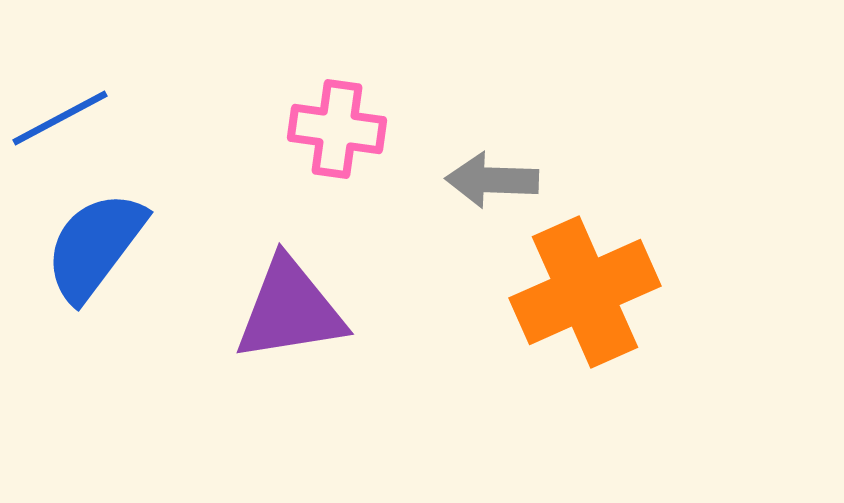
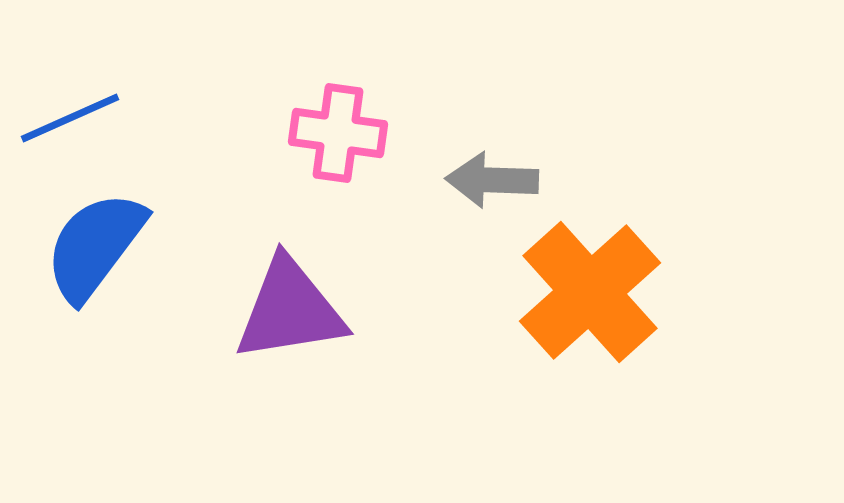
blue line: moved 10 px right; rotated 4 degrees clockwise
pink cross: moved 1 px right, 4 px down
orange cross: moved 5 px right; rotated 18 degrees counterclockwise
